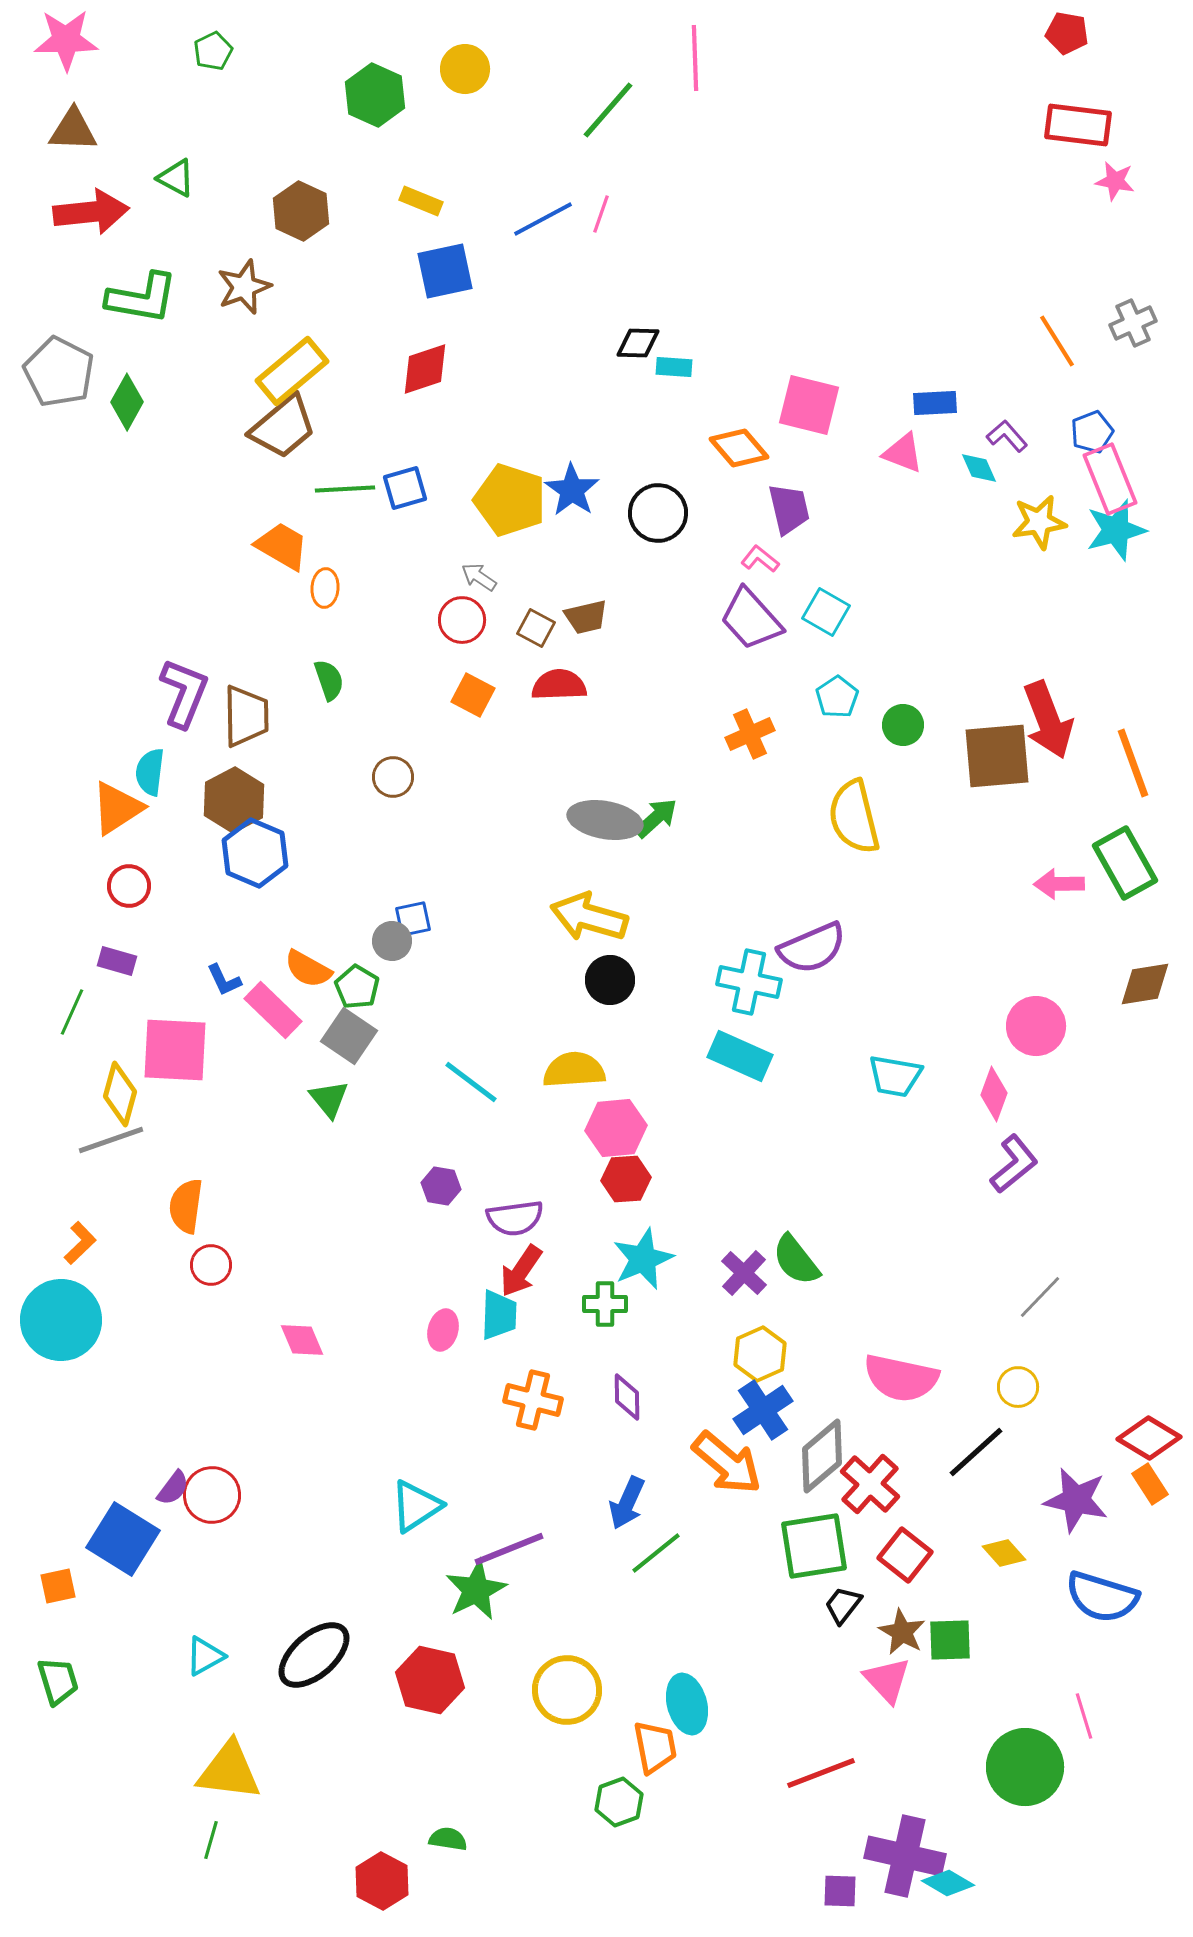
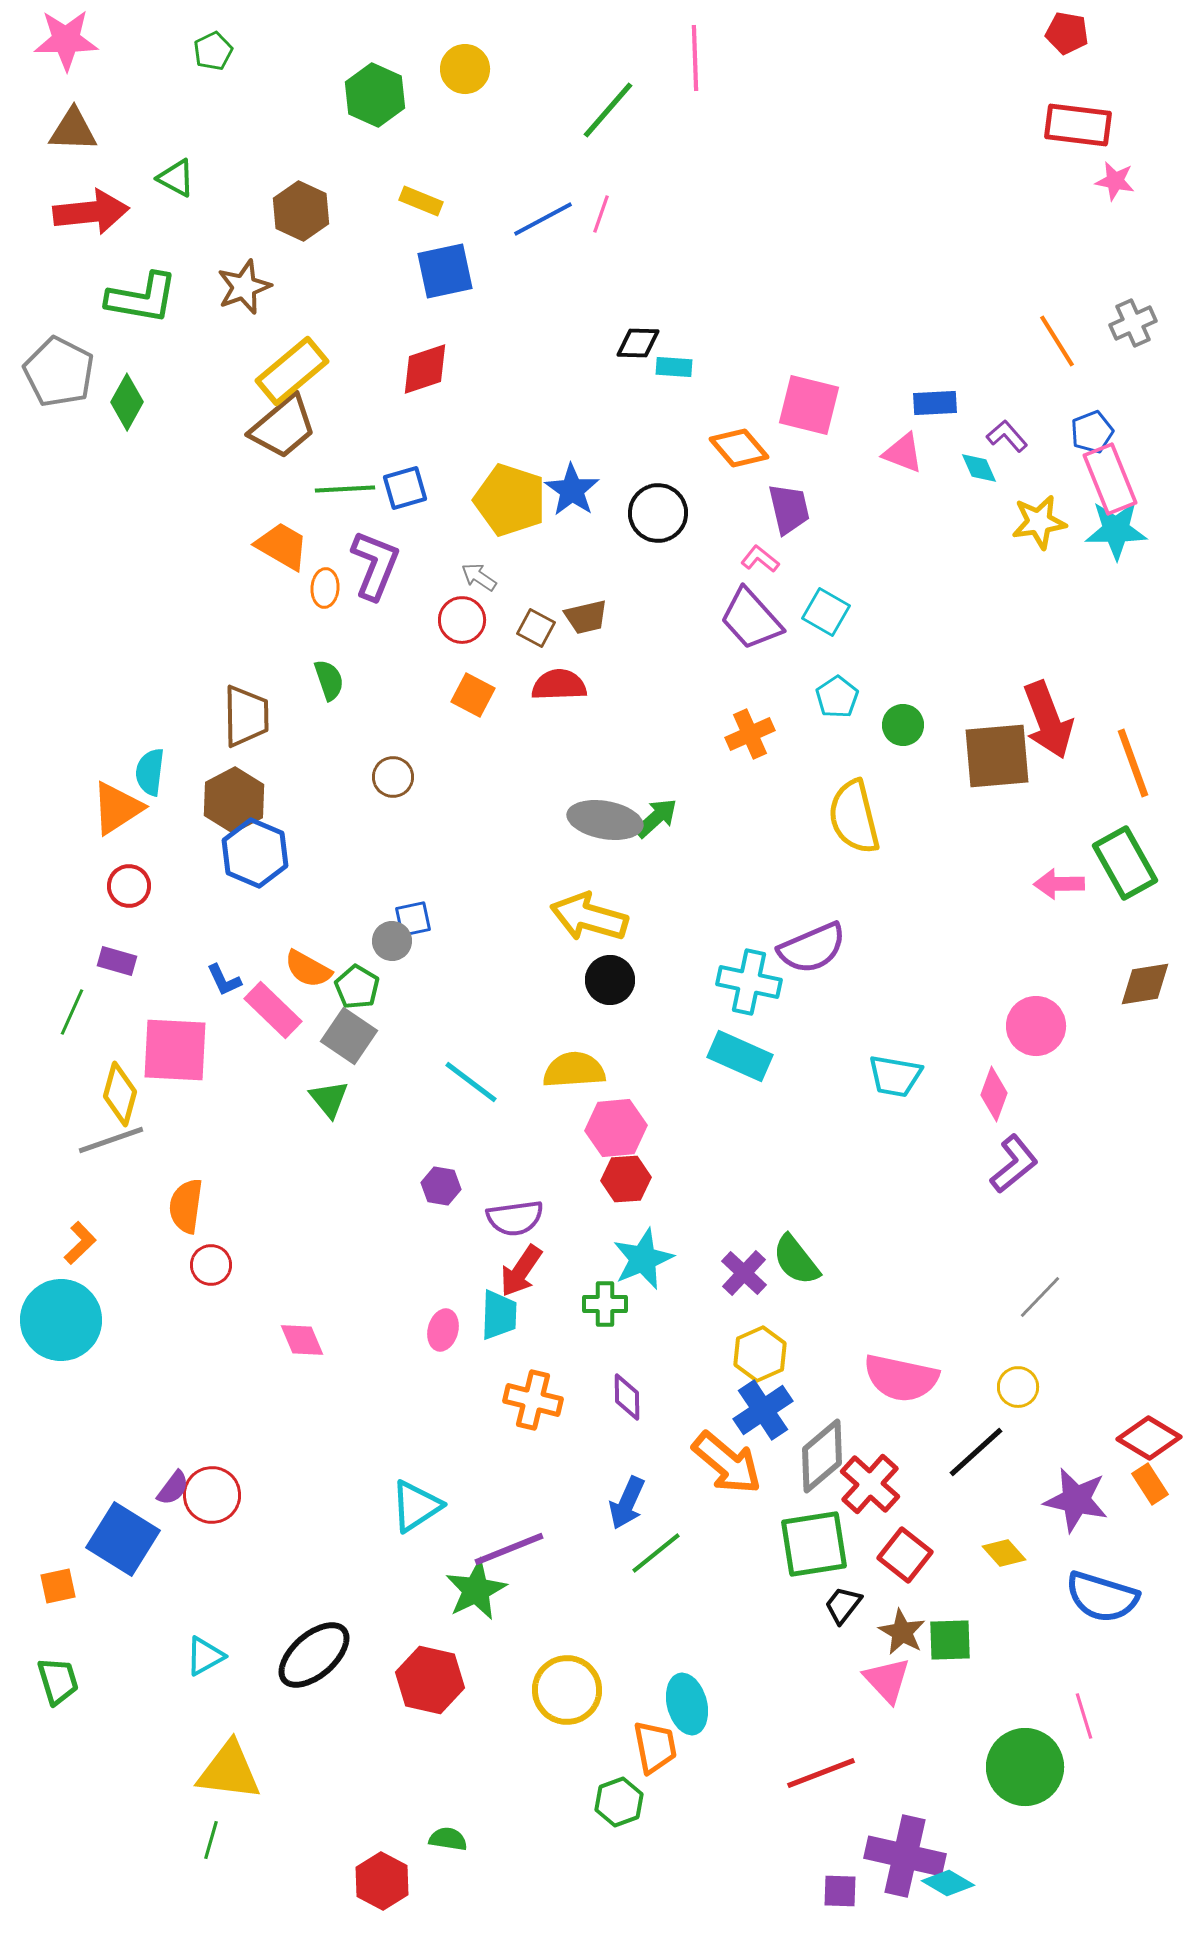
cyan star at (1116, 530): rotated 14 degrees clockwise
purple L-shape at (184, 693): moved 191 px right, 128 px up
green square at (814, 1546): moved 2 px up
